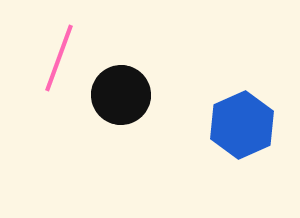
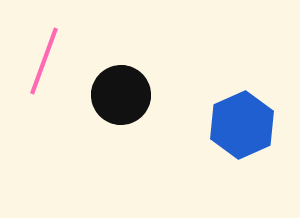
pink line: moved 15 px left, 3 px down
